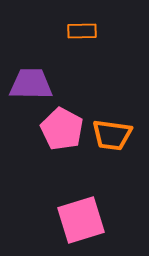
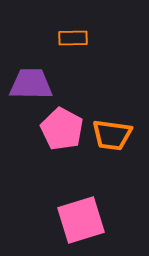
orange rectangle: moved 9 px left, 7 px down
